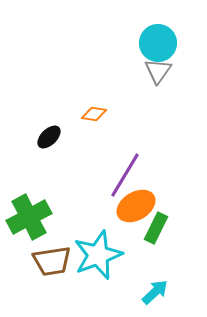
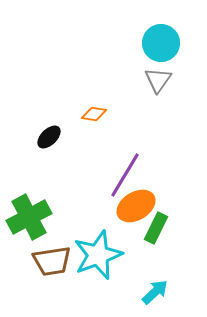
cyan circle: moved 3 px right
gray triangle: moved 9 px down
